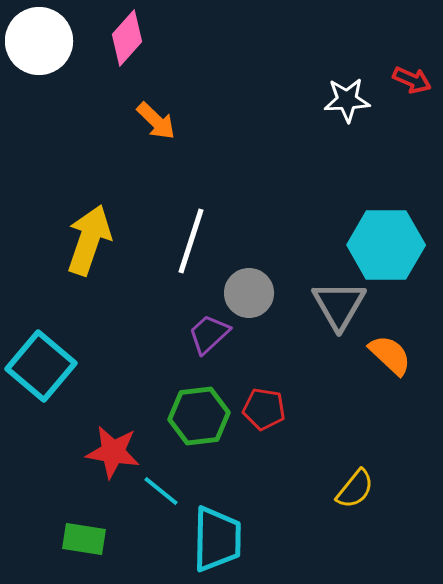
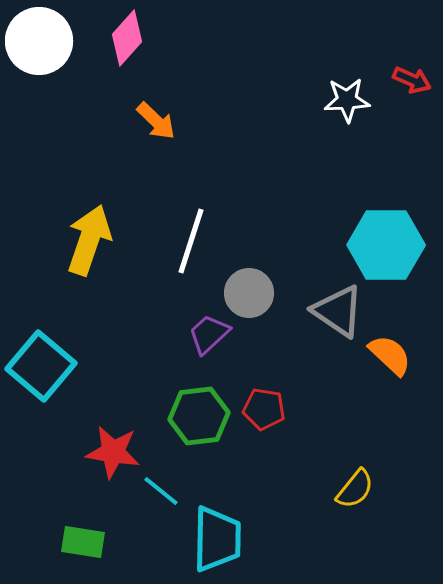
gray triangle: moved 1 px left, 6 px down; rotated 26 degrees counterclockwise
green rectangle: moved 1 px left, 3 px down
